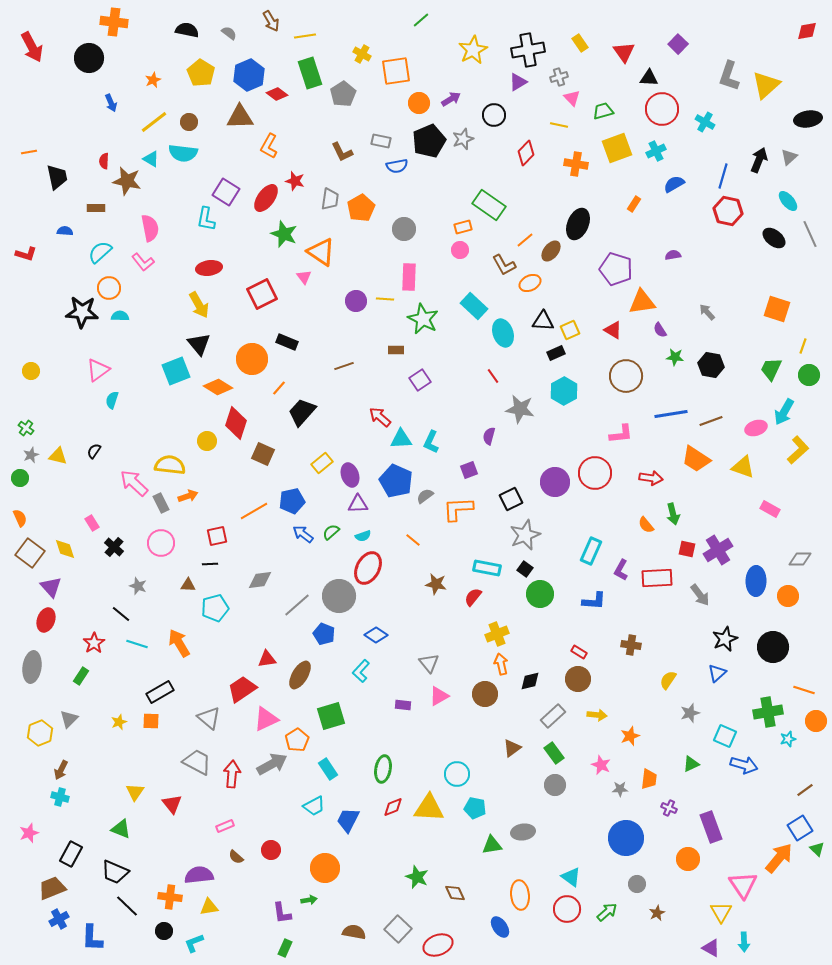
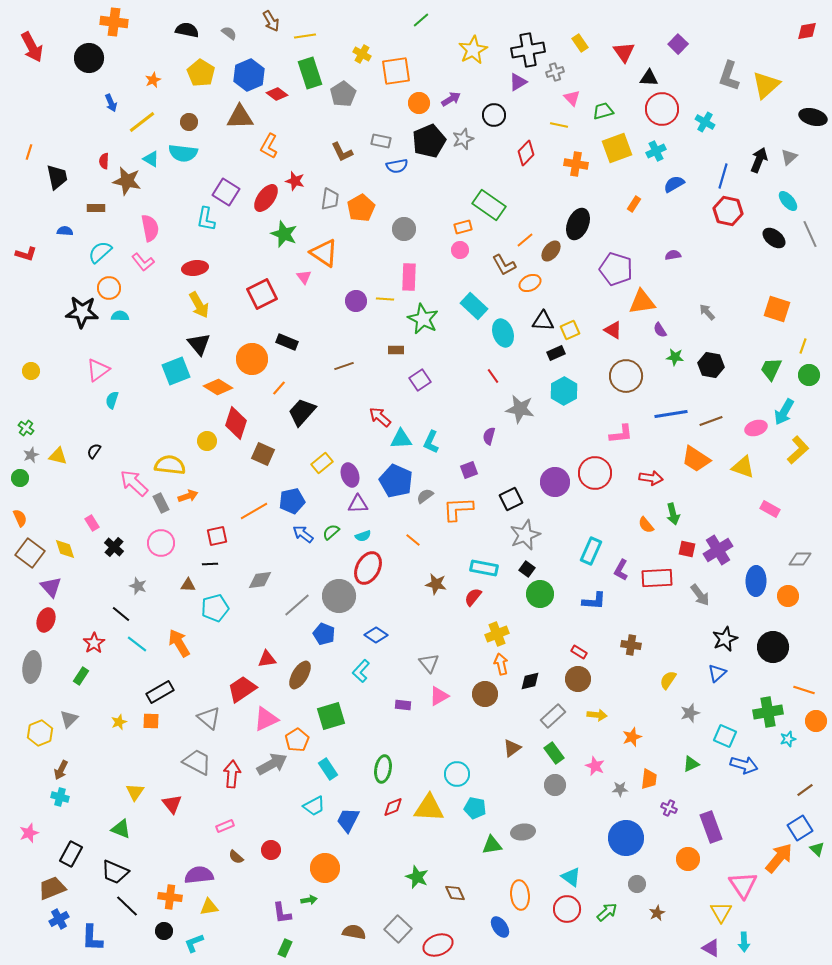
gray cross at (559, 77): moved 4 px left, 5 px up
black ellipse at (808, 119): moved 5 px right, 2 px up; rotated 24 degrees clockwise
yellow line at (154, 122): moved 12 px left
orange line at (29, 152): rotated 63 degrees counterclockwise
orange triangle at (321, 252): moved 3 px right, 1 px down
red ellipse at (209, 268): moved 14 px left
cyan rectangle at (487, 568): moved 3 px left
black square at (525, 569): moved 2 px right
cyan line at (137, 644): rotated 20 degrees clockwise
orange star at (630, 736): moved 2 px right, 1 px down
pink star at (601, 765): moved 6 px left, 1 px down
